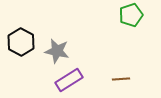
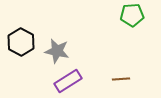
green pentagon: moved 1 px right; rotated 15 degrees clockwise
purple rectangle: moved 1 px left, 1 px down
